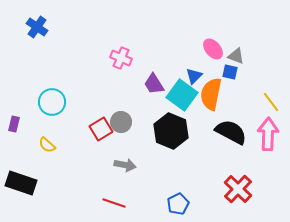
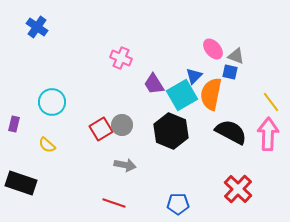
cyan square: rotated 24 degrees clockwise
gray circle: moved 1 px right, 3 px down
blue pentagon: rotated 25 degrees clockwise
